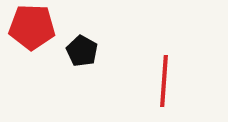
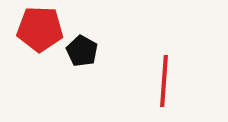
red pentagon: moved 8 px right, 2 px down
